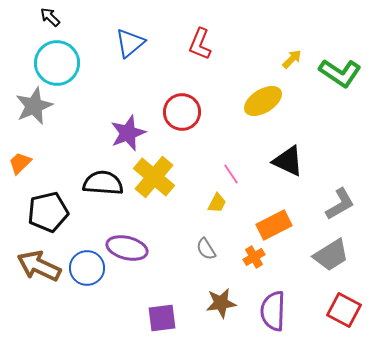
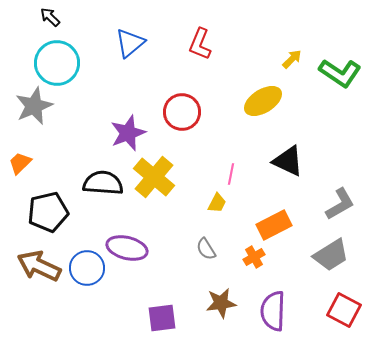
pink line: rotated 45 degrees clockwise
